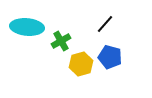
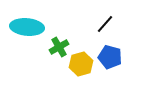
green cross: moved 2 px left, 6 px down
